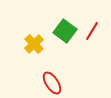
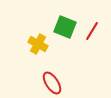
green square: moved 4 px up; rotated 15 degrees counterclockwise
yellow cross: moved 4 px right; rotated 18 degrees counterclockwise
